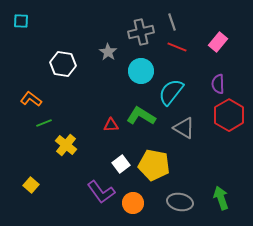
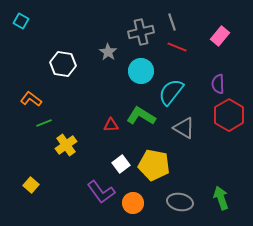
cyan square: rotated 28 degrees clockwise
pink rectangle: moved 2 px right, 6 px up
yellow cross: rotated 15 degrees clockwise
